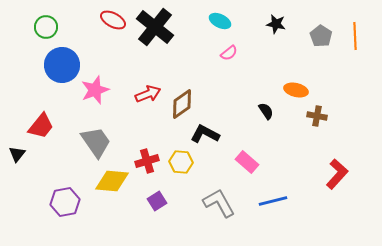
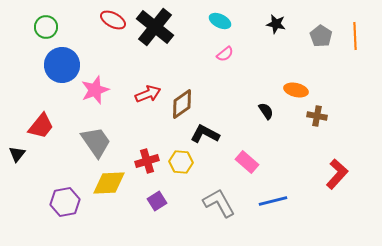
pink semicircle: moved 4 px left, 1 px down
yellow diamond: moved 3 px left, 2 px down; rotated 8 degrees counterclockwise
